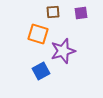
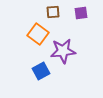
orange square: rotated 20 degrees clockwise
purple star: rotated 10 degrees clockwise
